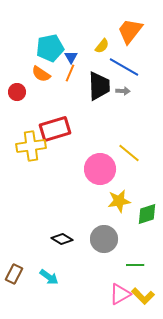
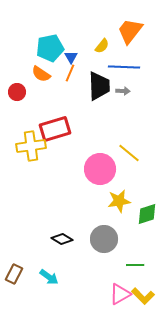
blue line: rotated 28 degrees counterclockwise
